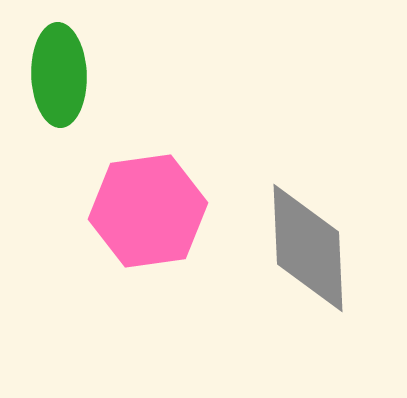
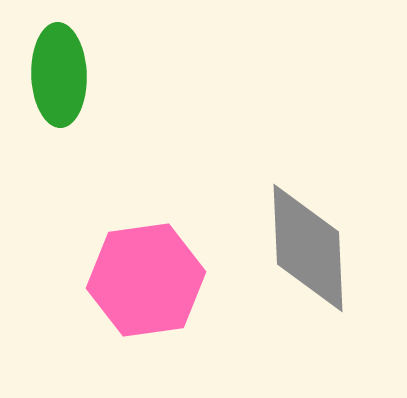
pink hexagon: moved 2 px left, 69 px down
